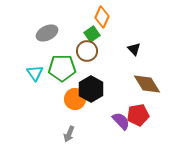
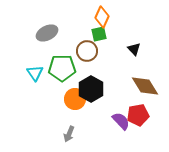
green square: moved 7 px right; rotated 21 degrees clockwise
brown diamond: moved 2 px left, 2 px down
